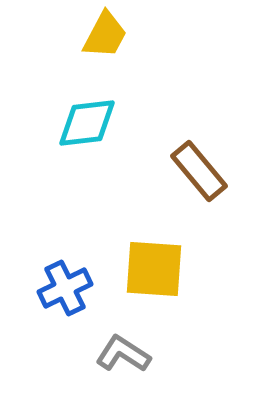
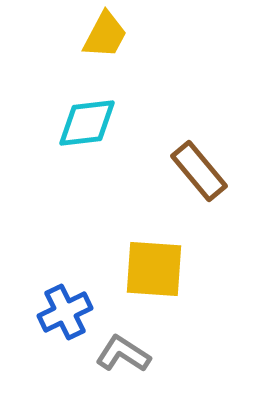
blue cross: moved 24 px down
